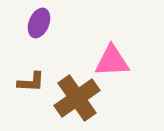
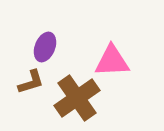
purple ellipse: moved 6 px right, 24 px down
brown L-shape: rotated 20 degrees counterclockwise
